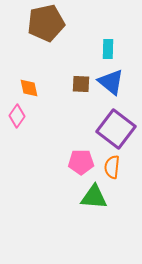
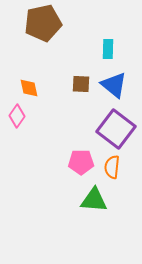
brown pentagon: moved 3 px left
blue triangle: moved 3 px right, 3 px down
green triangle: moved 3 px down
